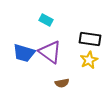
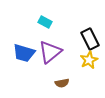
cyan rectangle: moved 1 px left, 2 px down
black rectangle: rotated 55 degrees clockwise
purple triangle: rotated 45 degrees clockwise
